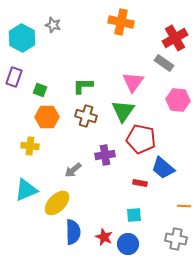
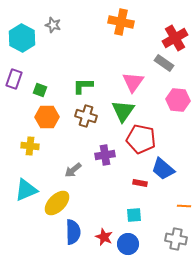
purple rectangle: moved 2 px down
blue trapezoid: moved 1 px down
